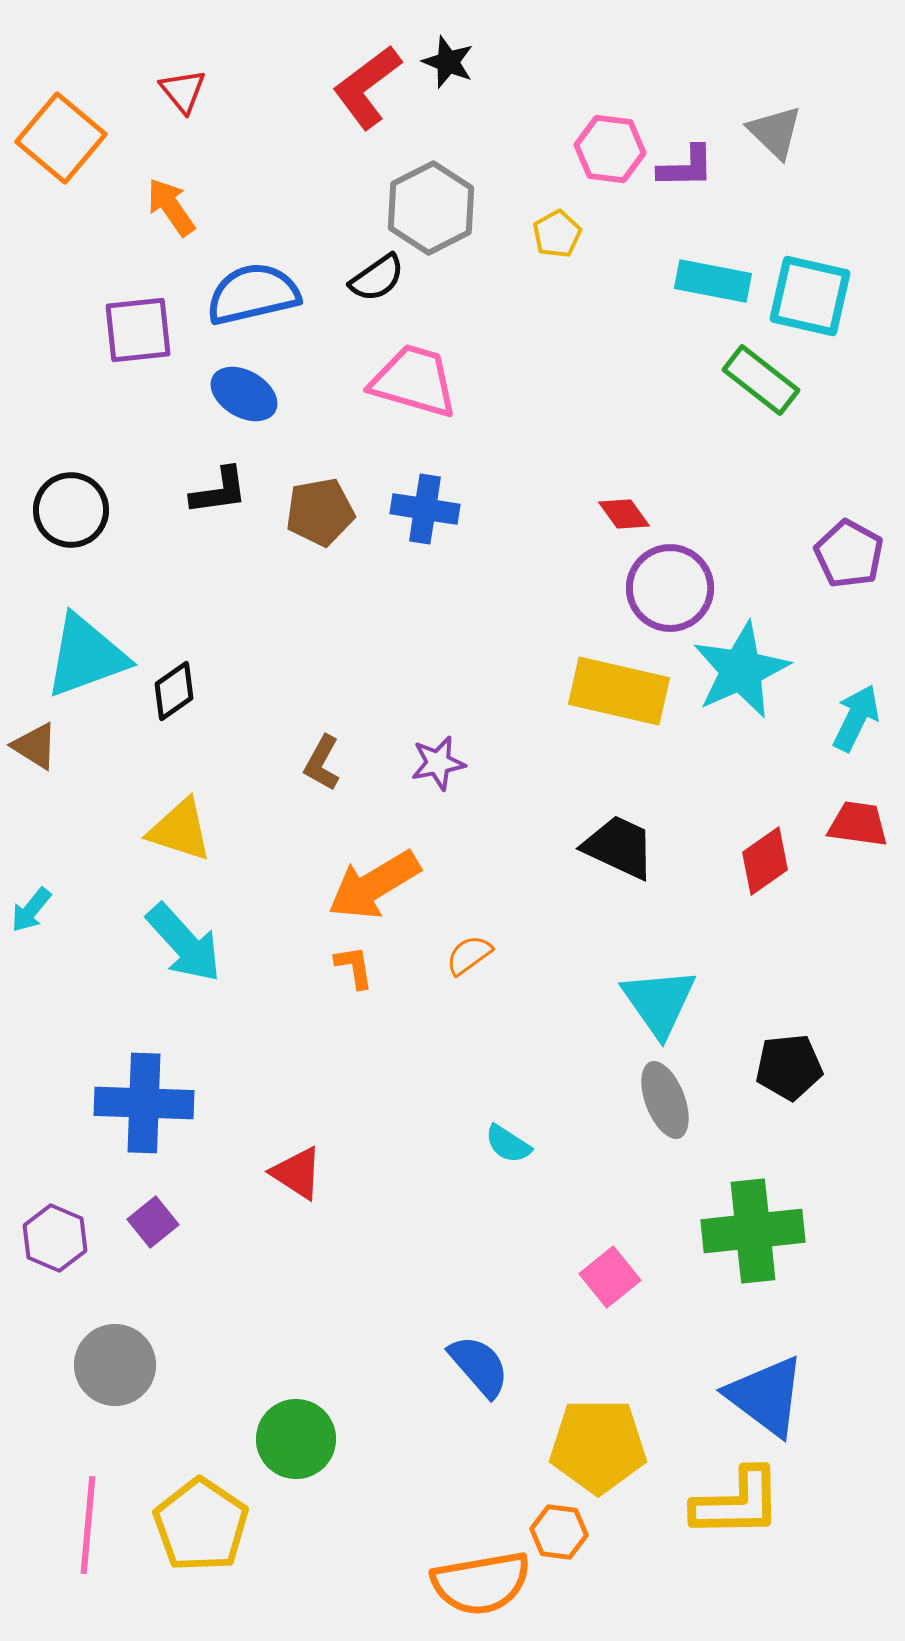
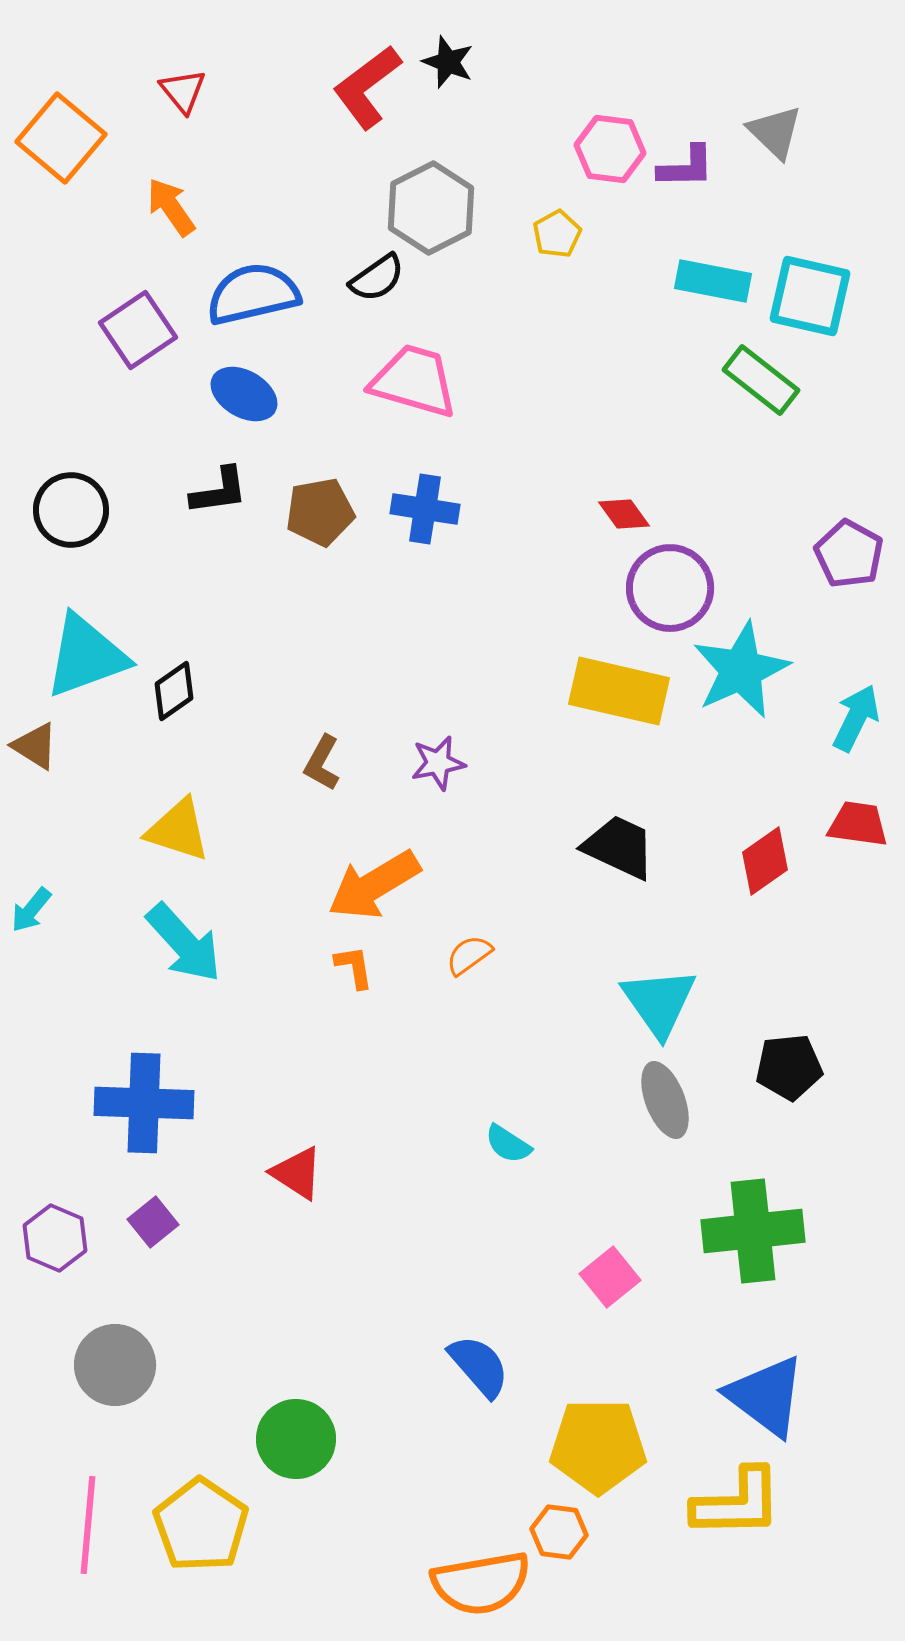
purple square at (138, 330): rotated 28 degrees counterclockwise
yellow triangle at (180, 830): moved 2 px left
